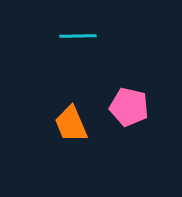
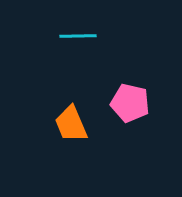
pink pentagon: moved 1 px right, 4 px up
